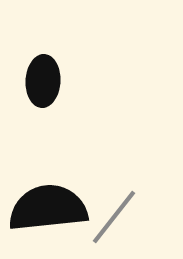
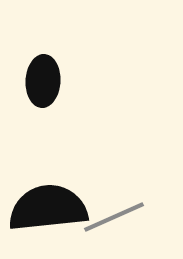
gray line: rotated 28 degrees clockwise
